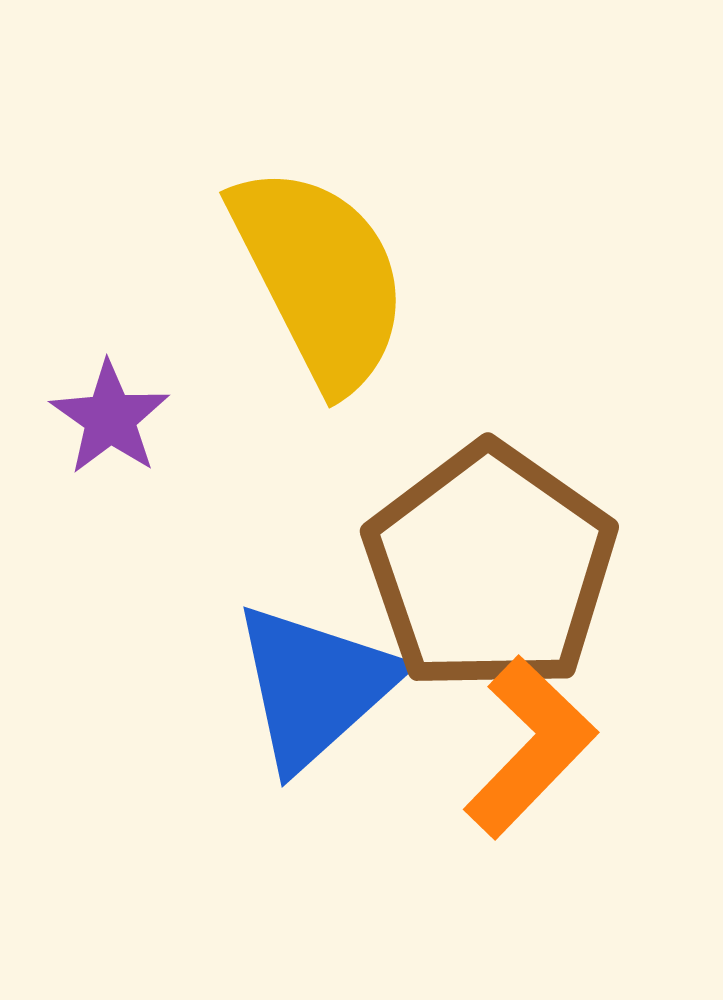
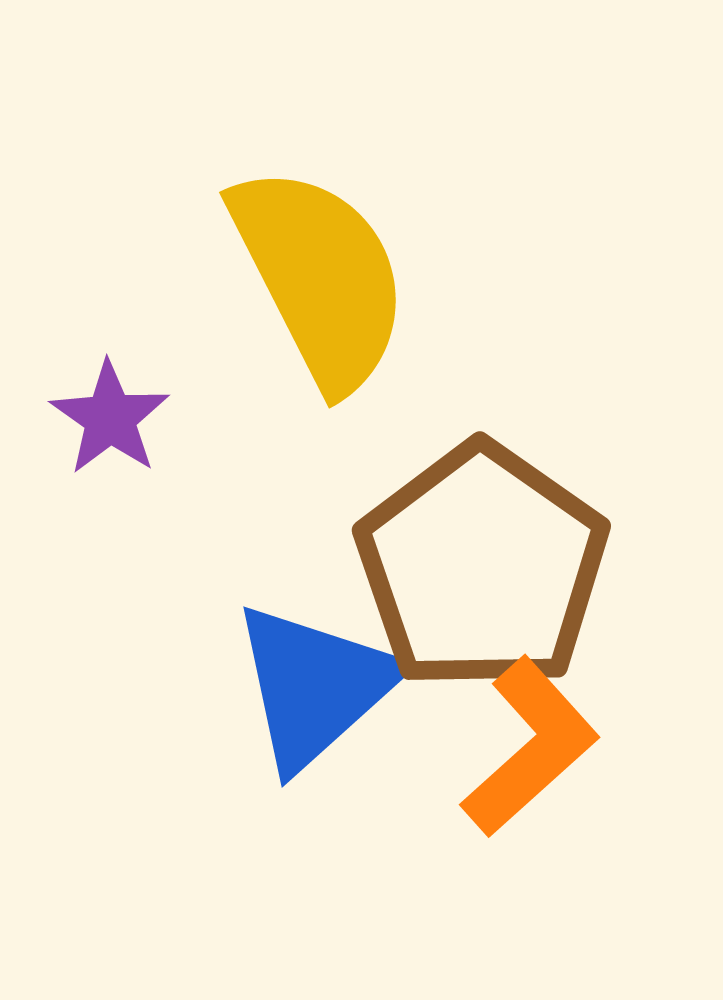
brown pentagon: moved 8 px left, 1 px up
orange L-shape: rotated 4 degrees clockwise
